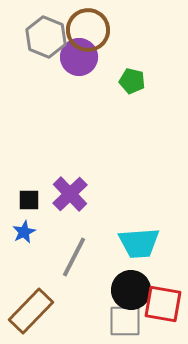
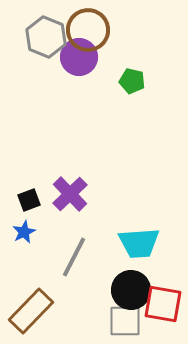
black square: rotated 20 degrees counterclockwise
